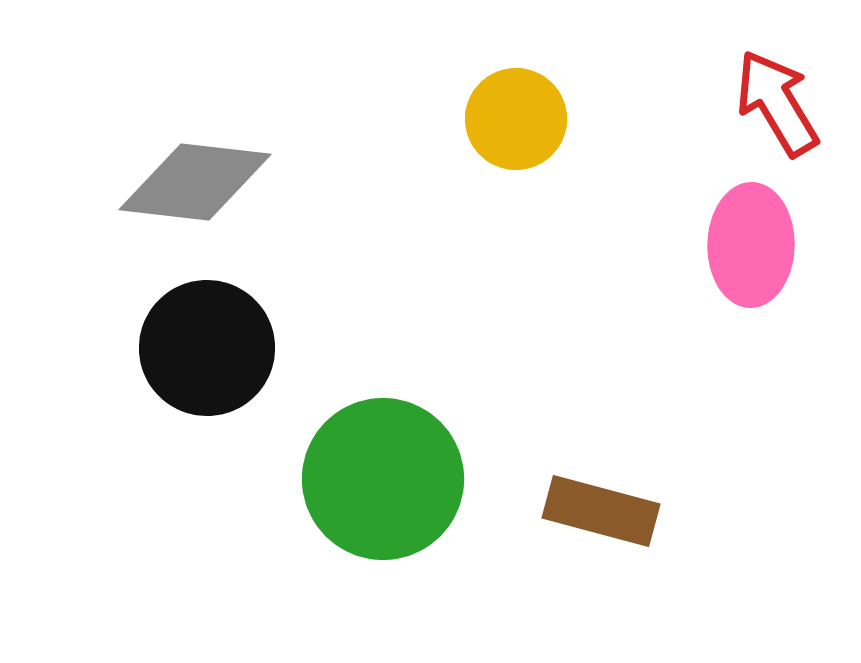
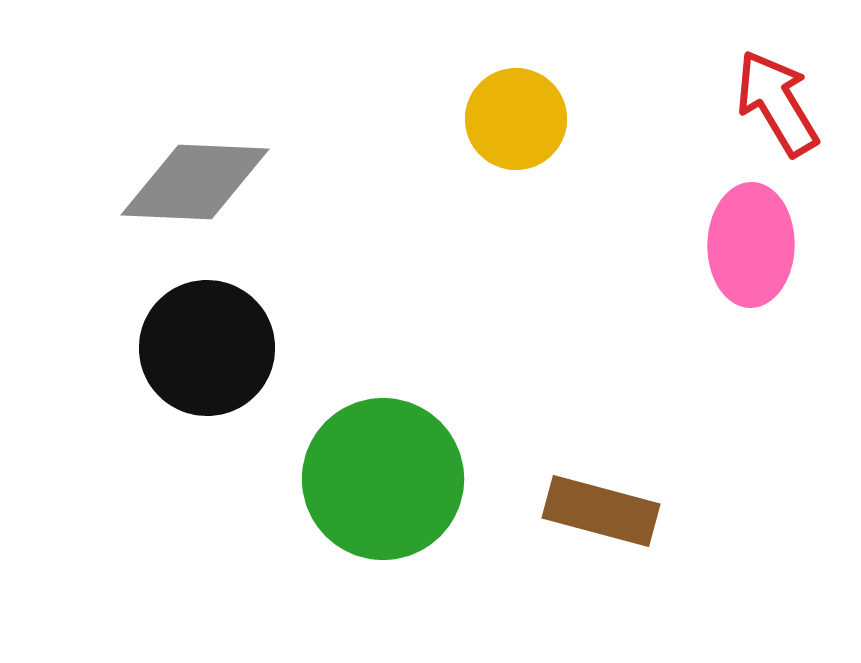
gray diamond: rotated 4 degrees counterclockwise
